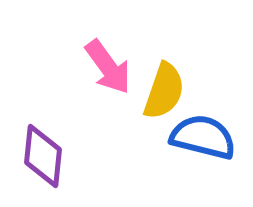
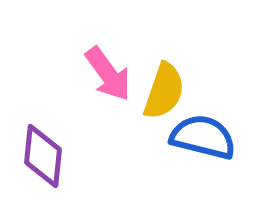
pink arrow: moved 7 px down
